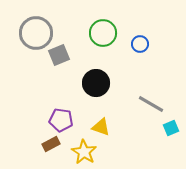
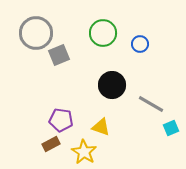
black circle: moved 16 px right, 2 px down
